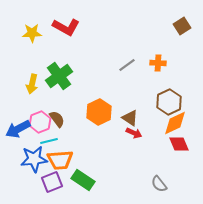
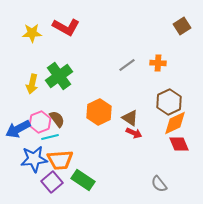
cyan line: moved 1 px right, 4 px up
purple square: rotated 20 degrees counterclockwise
